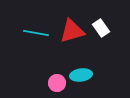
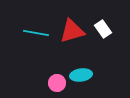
white rectangle: moved 2 px right, 1 px down
